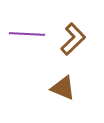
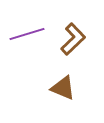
purple line: rotated 20 degrees counterclockwise
